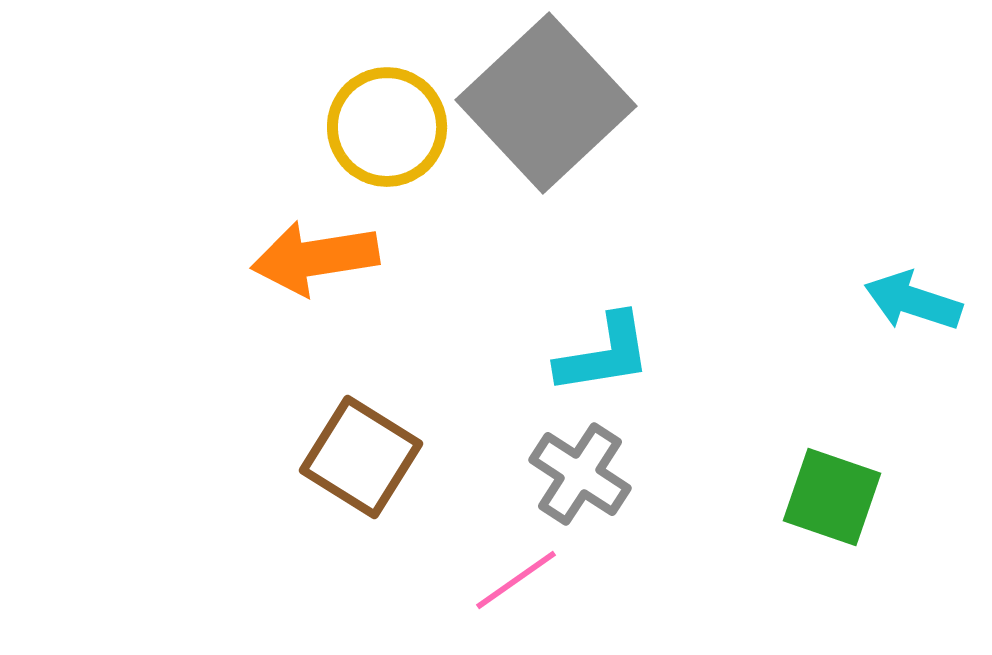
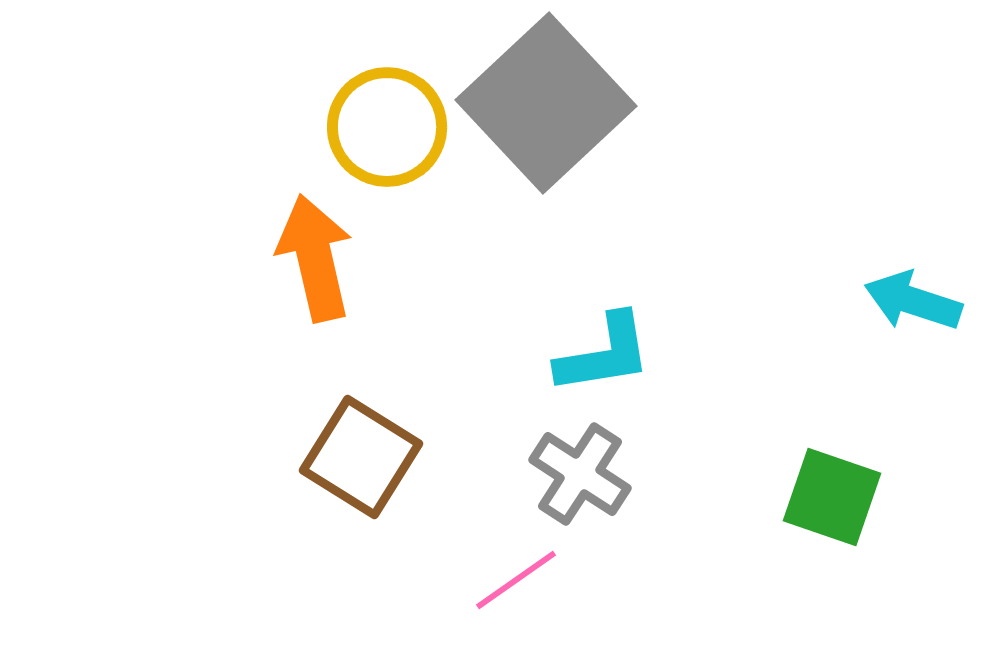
orange arrow: rotated 86 degrees clockwise
